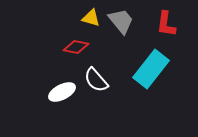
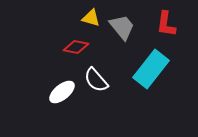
gray trapezoid: moved 1 px right, 6 px down
white ellipse: rotated 12 degrees counterclockwise
